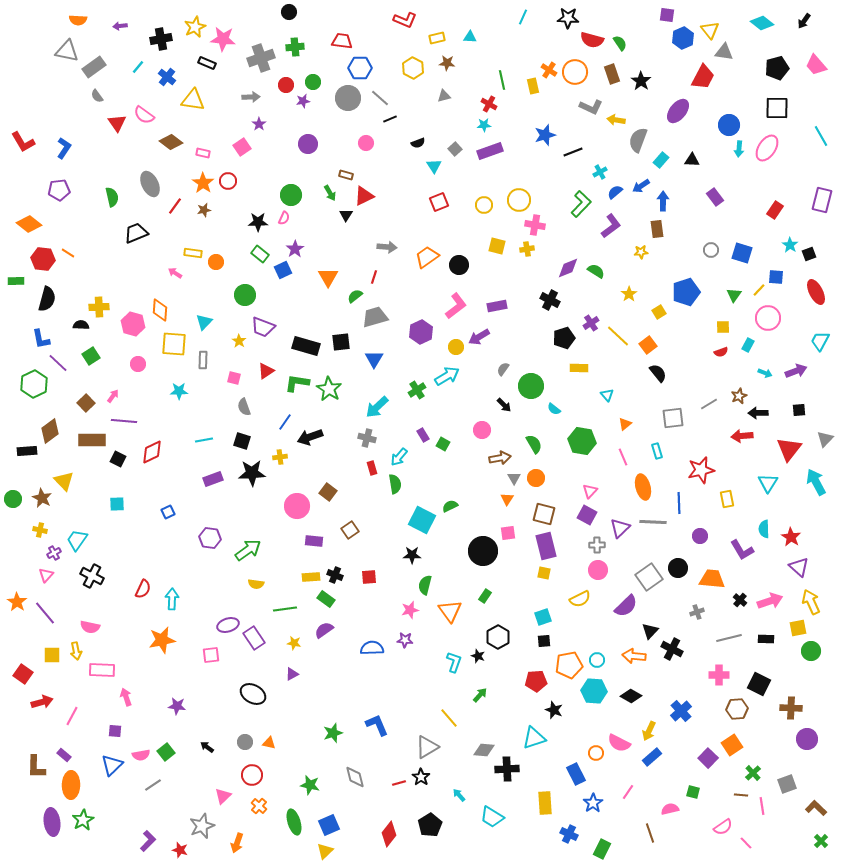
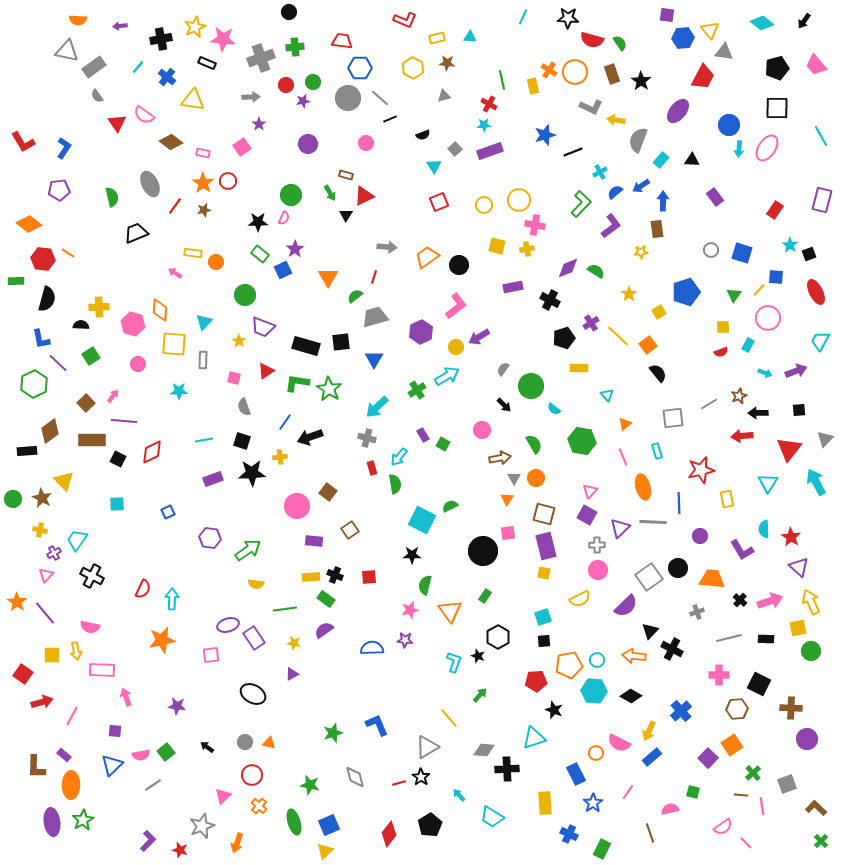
blue hexagon at (683, 38): rotated 20 degrees clockwise
black semicircle at (418, 143): moved 5 px right, 8 px up
purple rectangle at (497, 306): moved 16 px right, 19 px up
